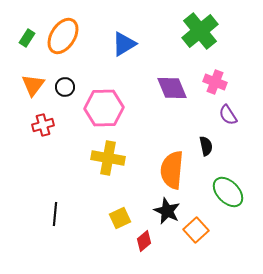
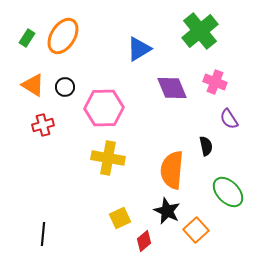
blue triangle: moved 15 px right, 5 px down
orange triangle: rotated 35 degrees counterclockwise
purple semicircle: moved 1 px right, 4 px down
black line: moved 12 px left, 20 px down
